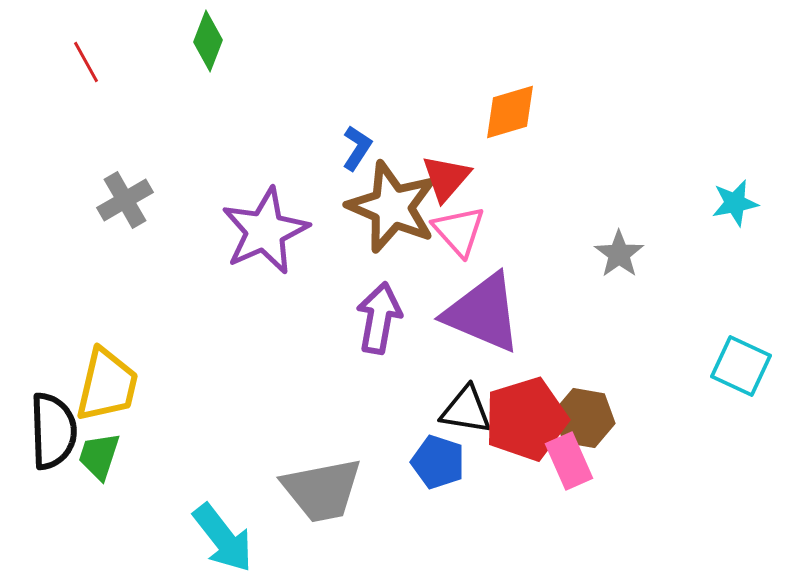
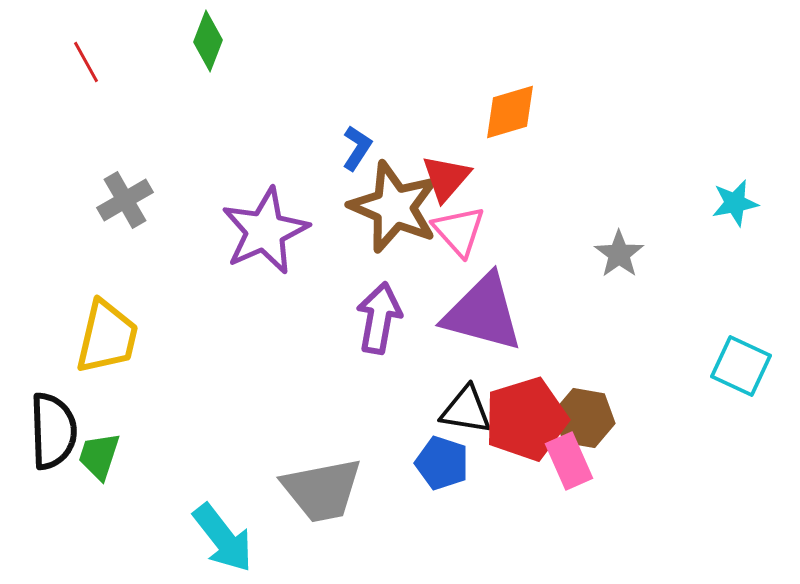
brown star: moved 2 px right
purple triangle: rotated 8 degrees counterclockwise
yellow trapezoid: moved 48 px up
blue pentagon: moved 4 px right, 1 px down
